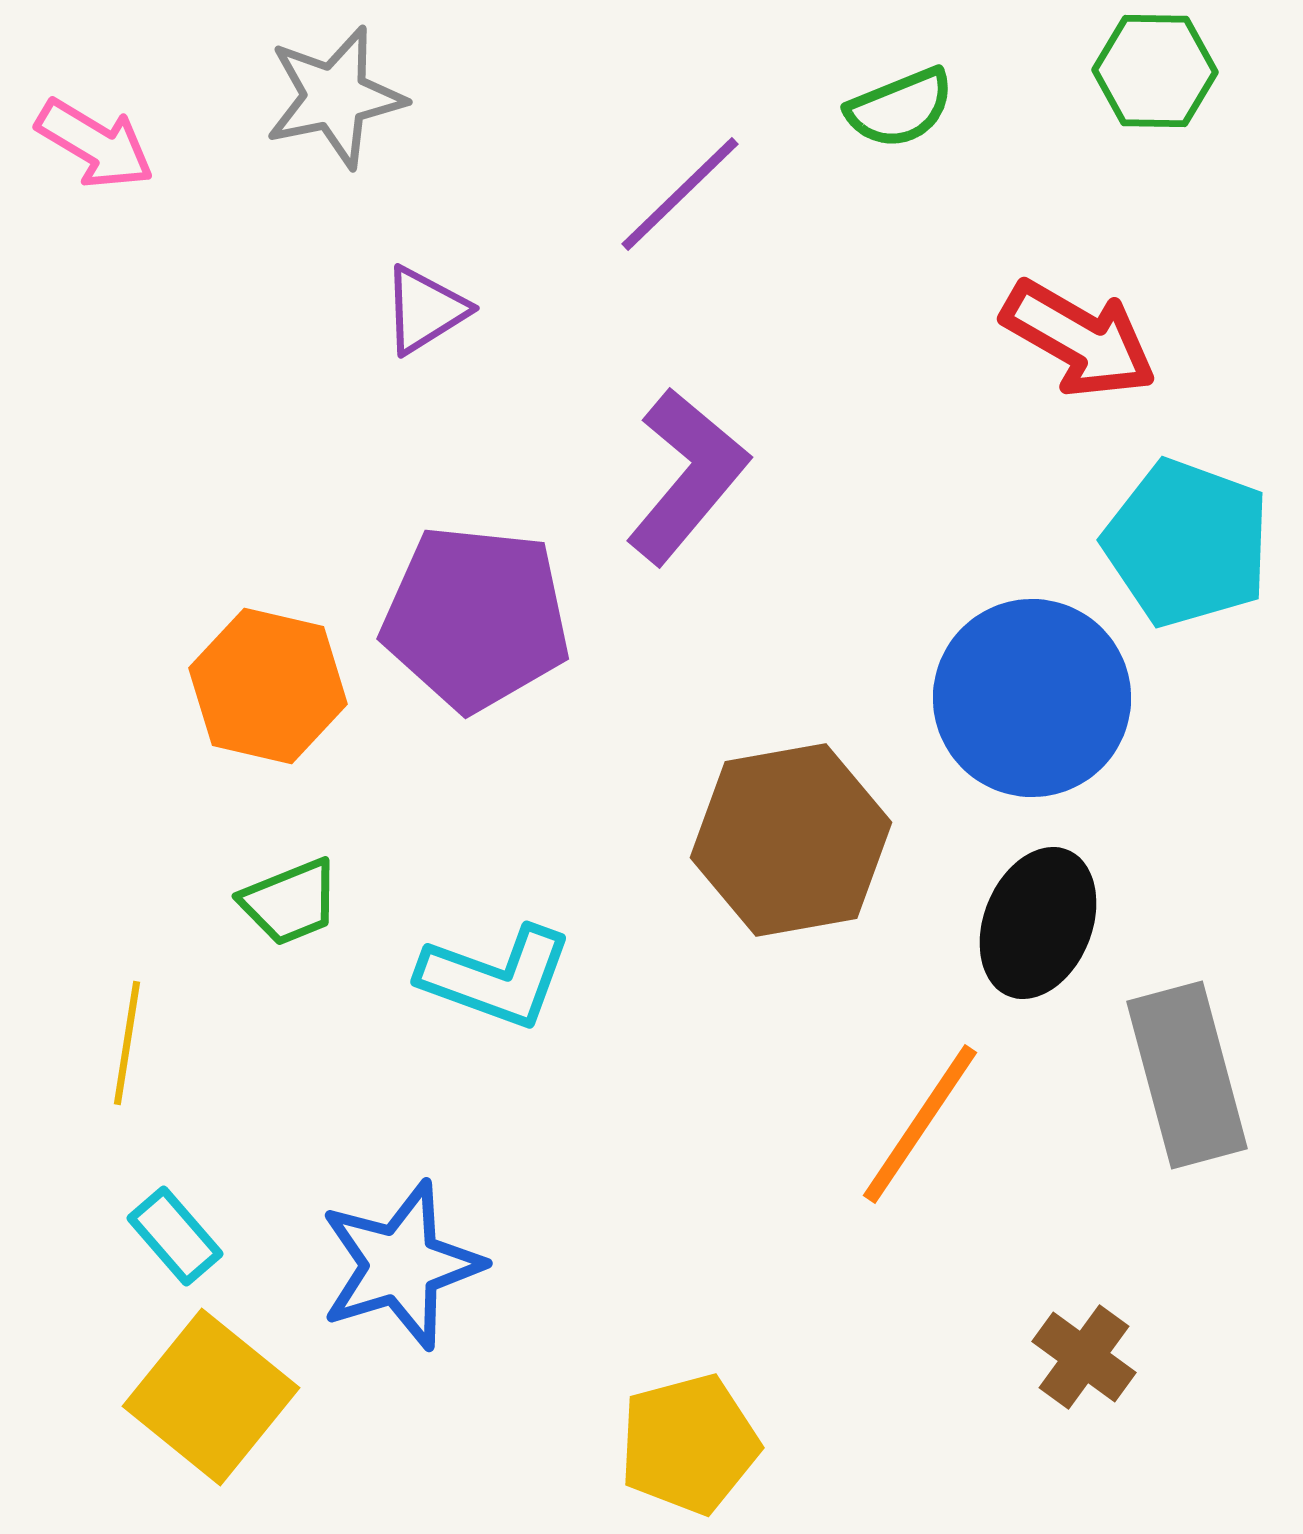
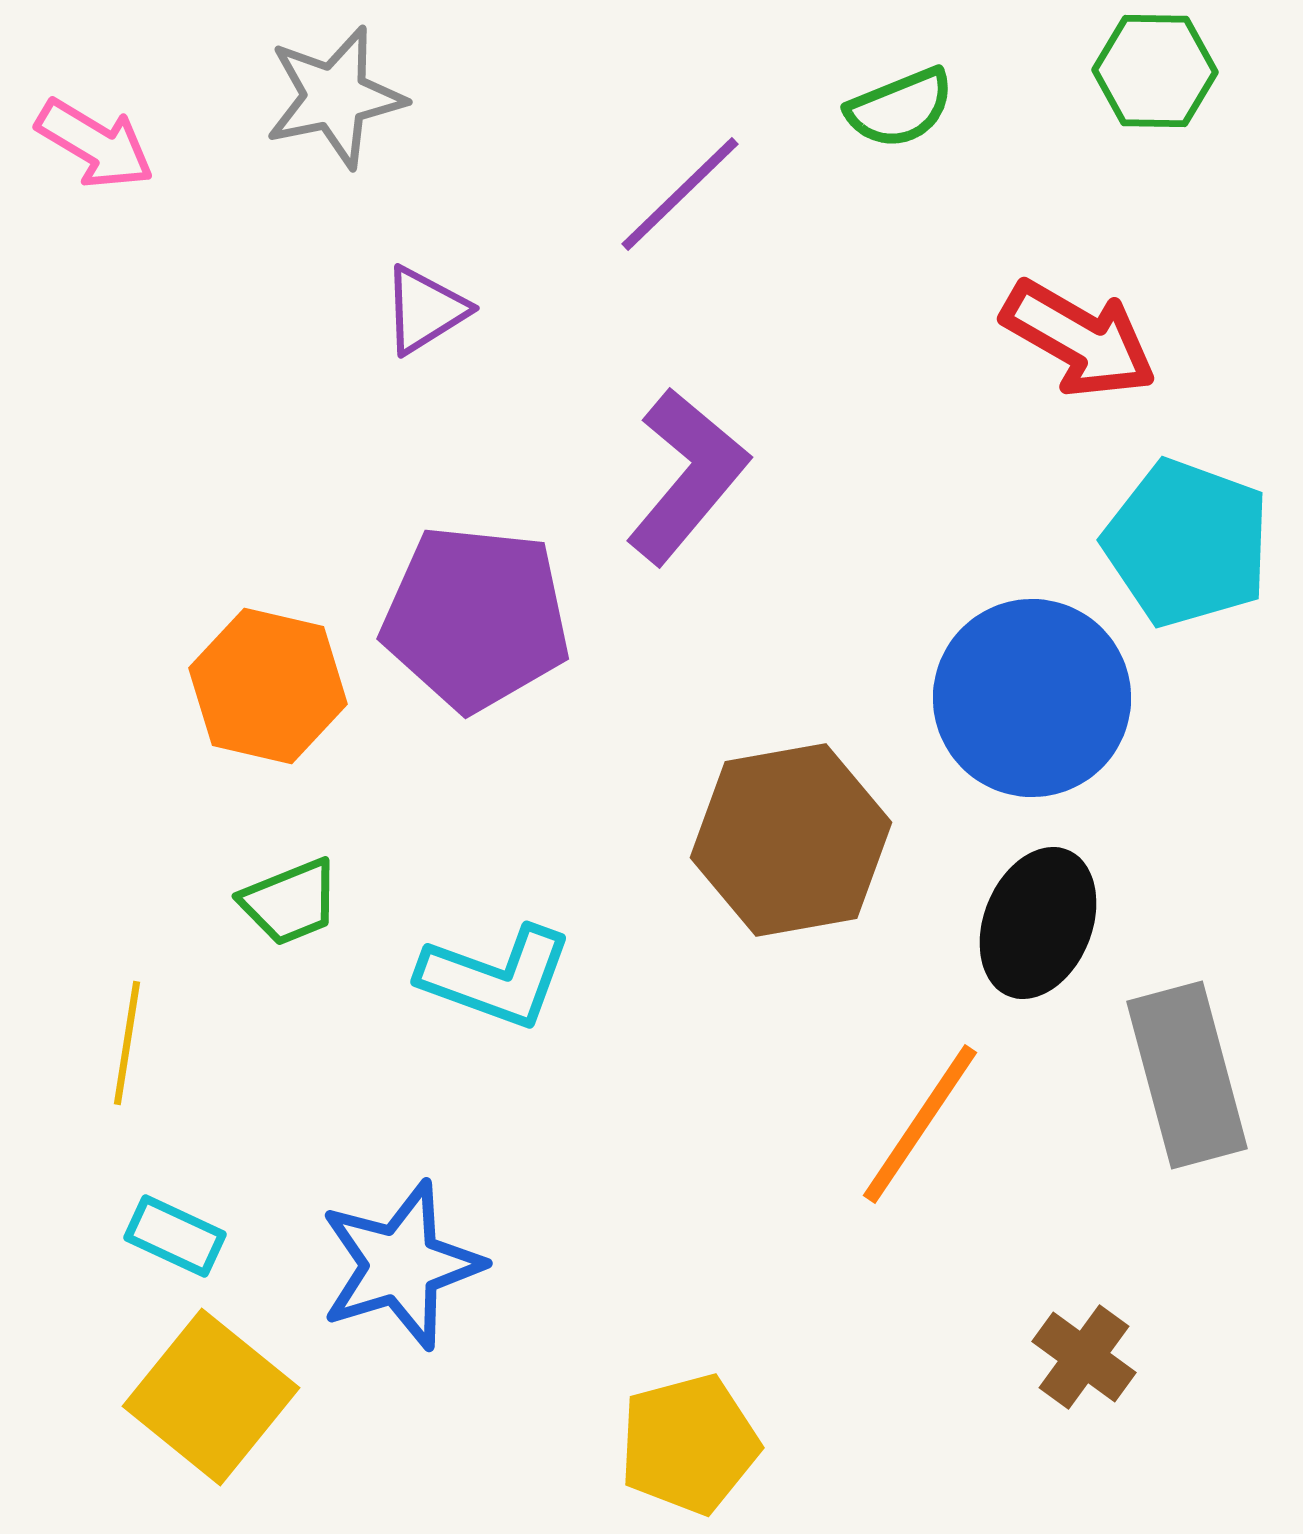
cyan rectangle: rotated 24 degrees counterclockwise
